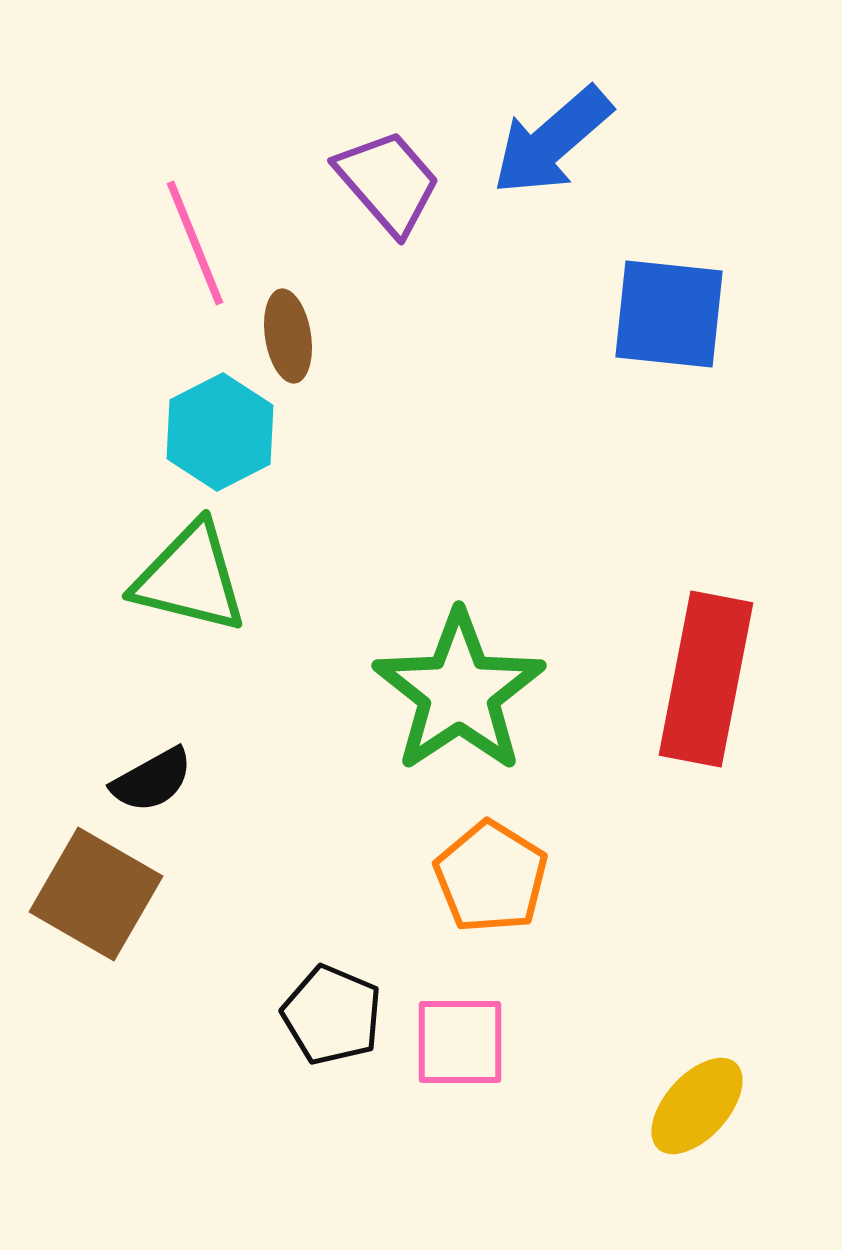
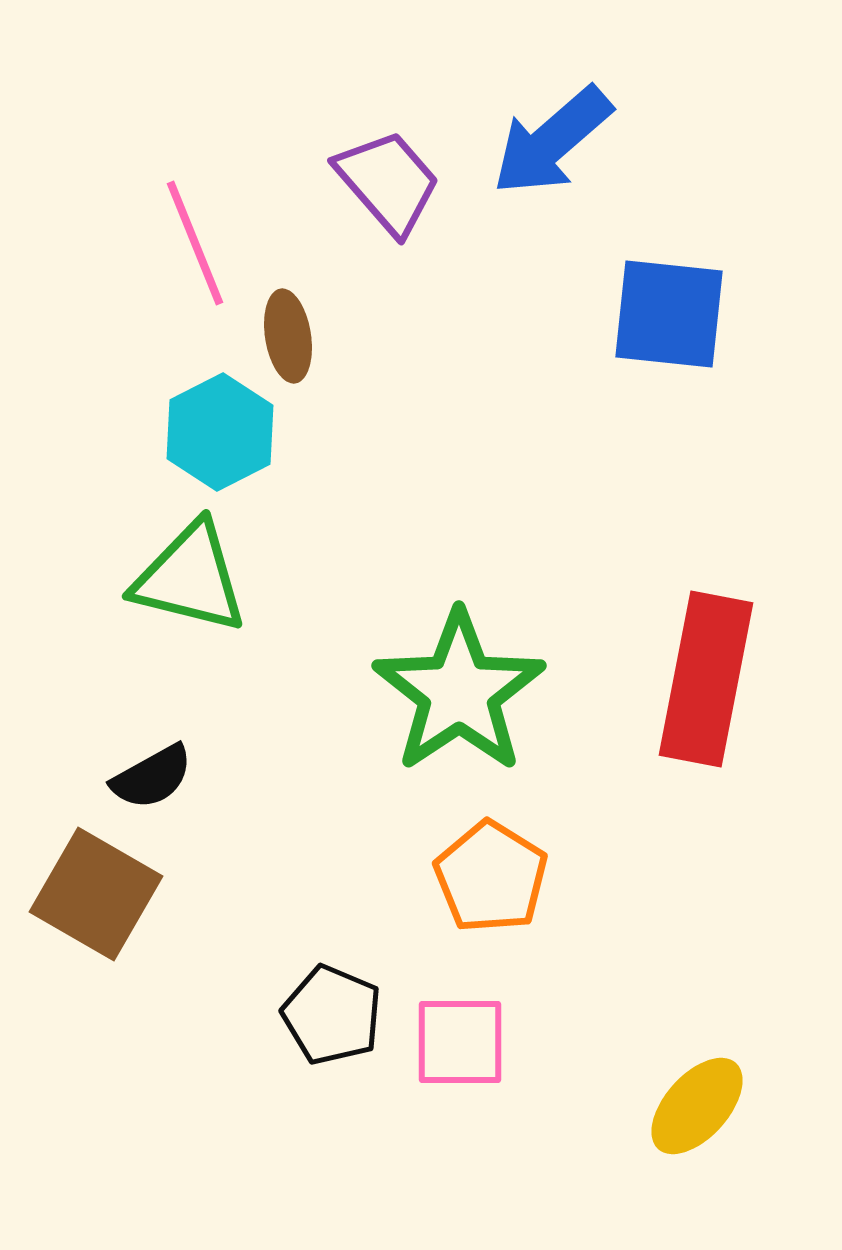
black semicircle: moved 3 px up
